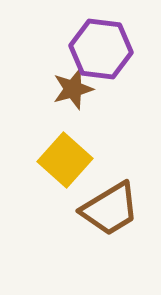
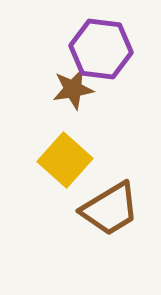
brown star: rotated 6 degrees clockwise
